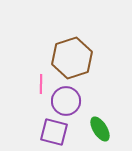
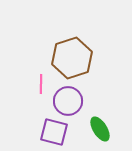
purple circle: moved 2 px right
